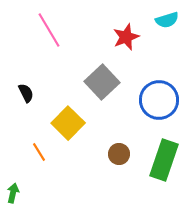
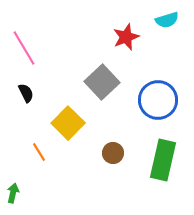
pink line: moved 25 px left, 18 px down
blue circle: moved 1 px left
brown circle: moved 6 px left, 1 px up
green rectangle: moved 1 px left; rotated 6 degrees counterclockwise
